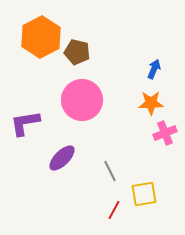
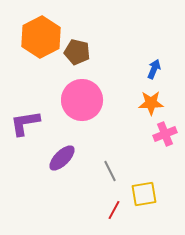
pink cross: moved 1 px down
